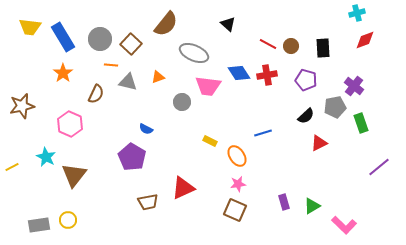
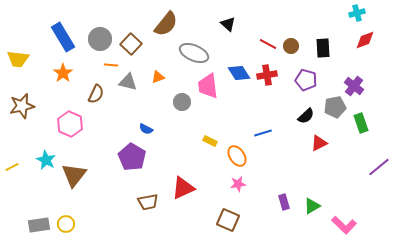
yellow trapezoid at (30, 27): moved 12 px left, 32 px down
pink trapezoid at (208, 86): rotated 76 degrees clockwise
cyan star at (46, 157): moved 3 px down
brown square at (235, 210): moved 7 px left, 10 px down
yellow circle at (68, 220): moved 2 px left, 4 px down
